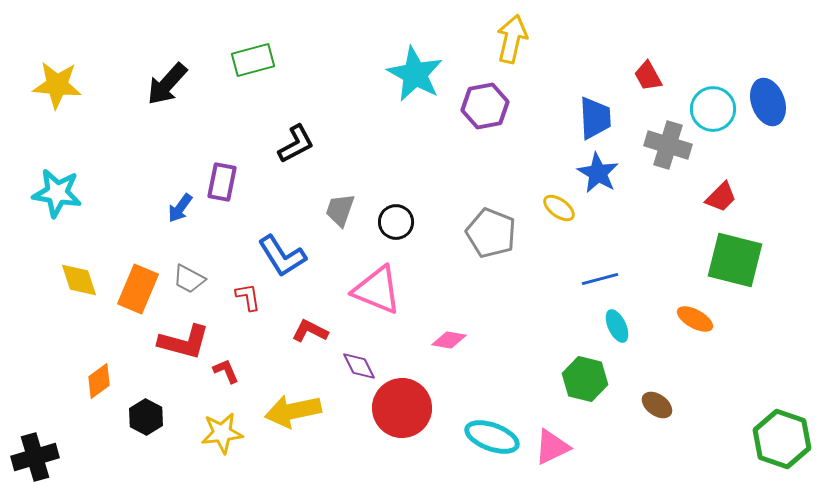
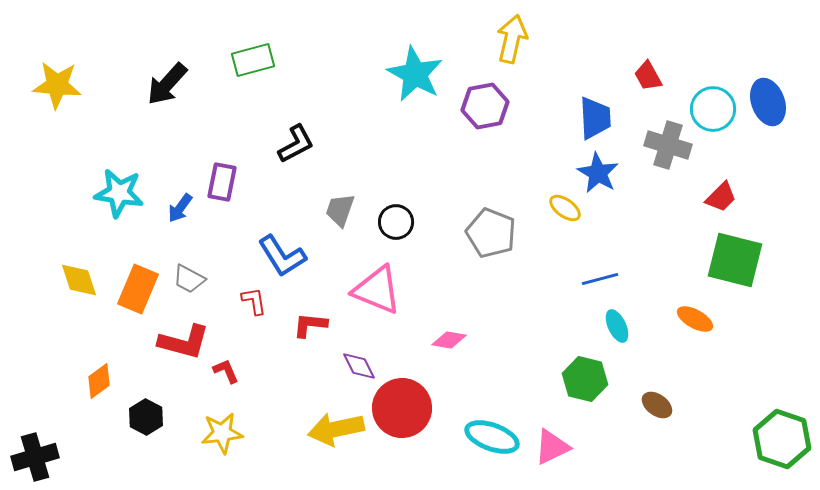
cyan star at (57, 193): moved 62 px right
yellow ellipse at (559, 208): moved 6 px right
red L-shape at (248, 297): moved 6 px right, 4 px down
red L-shape at (310, 331): moved 6 px up; rotated 21 degrees counterclockwise
yellow arrow at (293, 411): moved 43 px right, 18 px down
